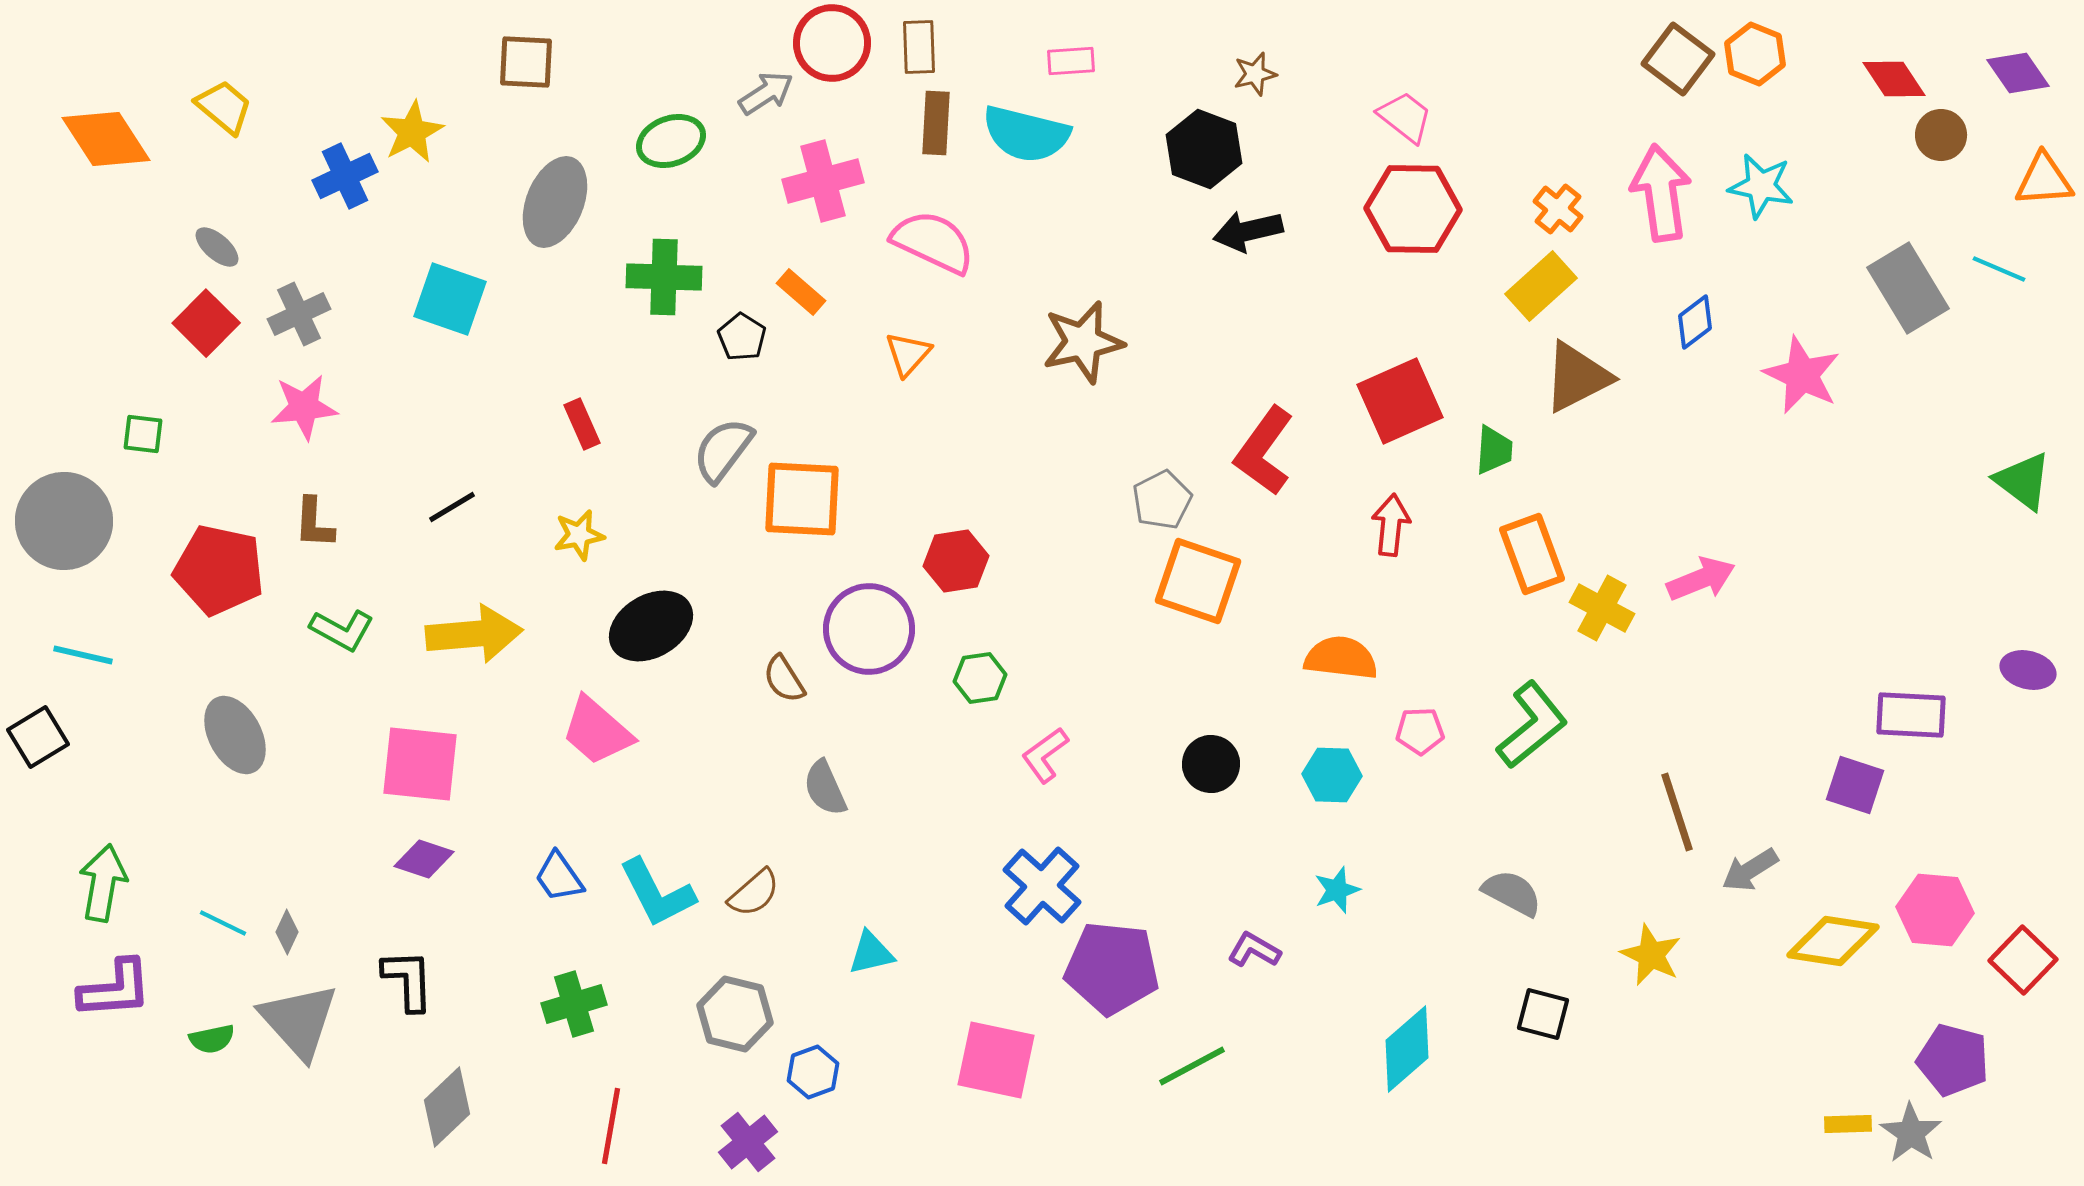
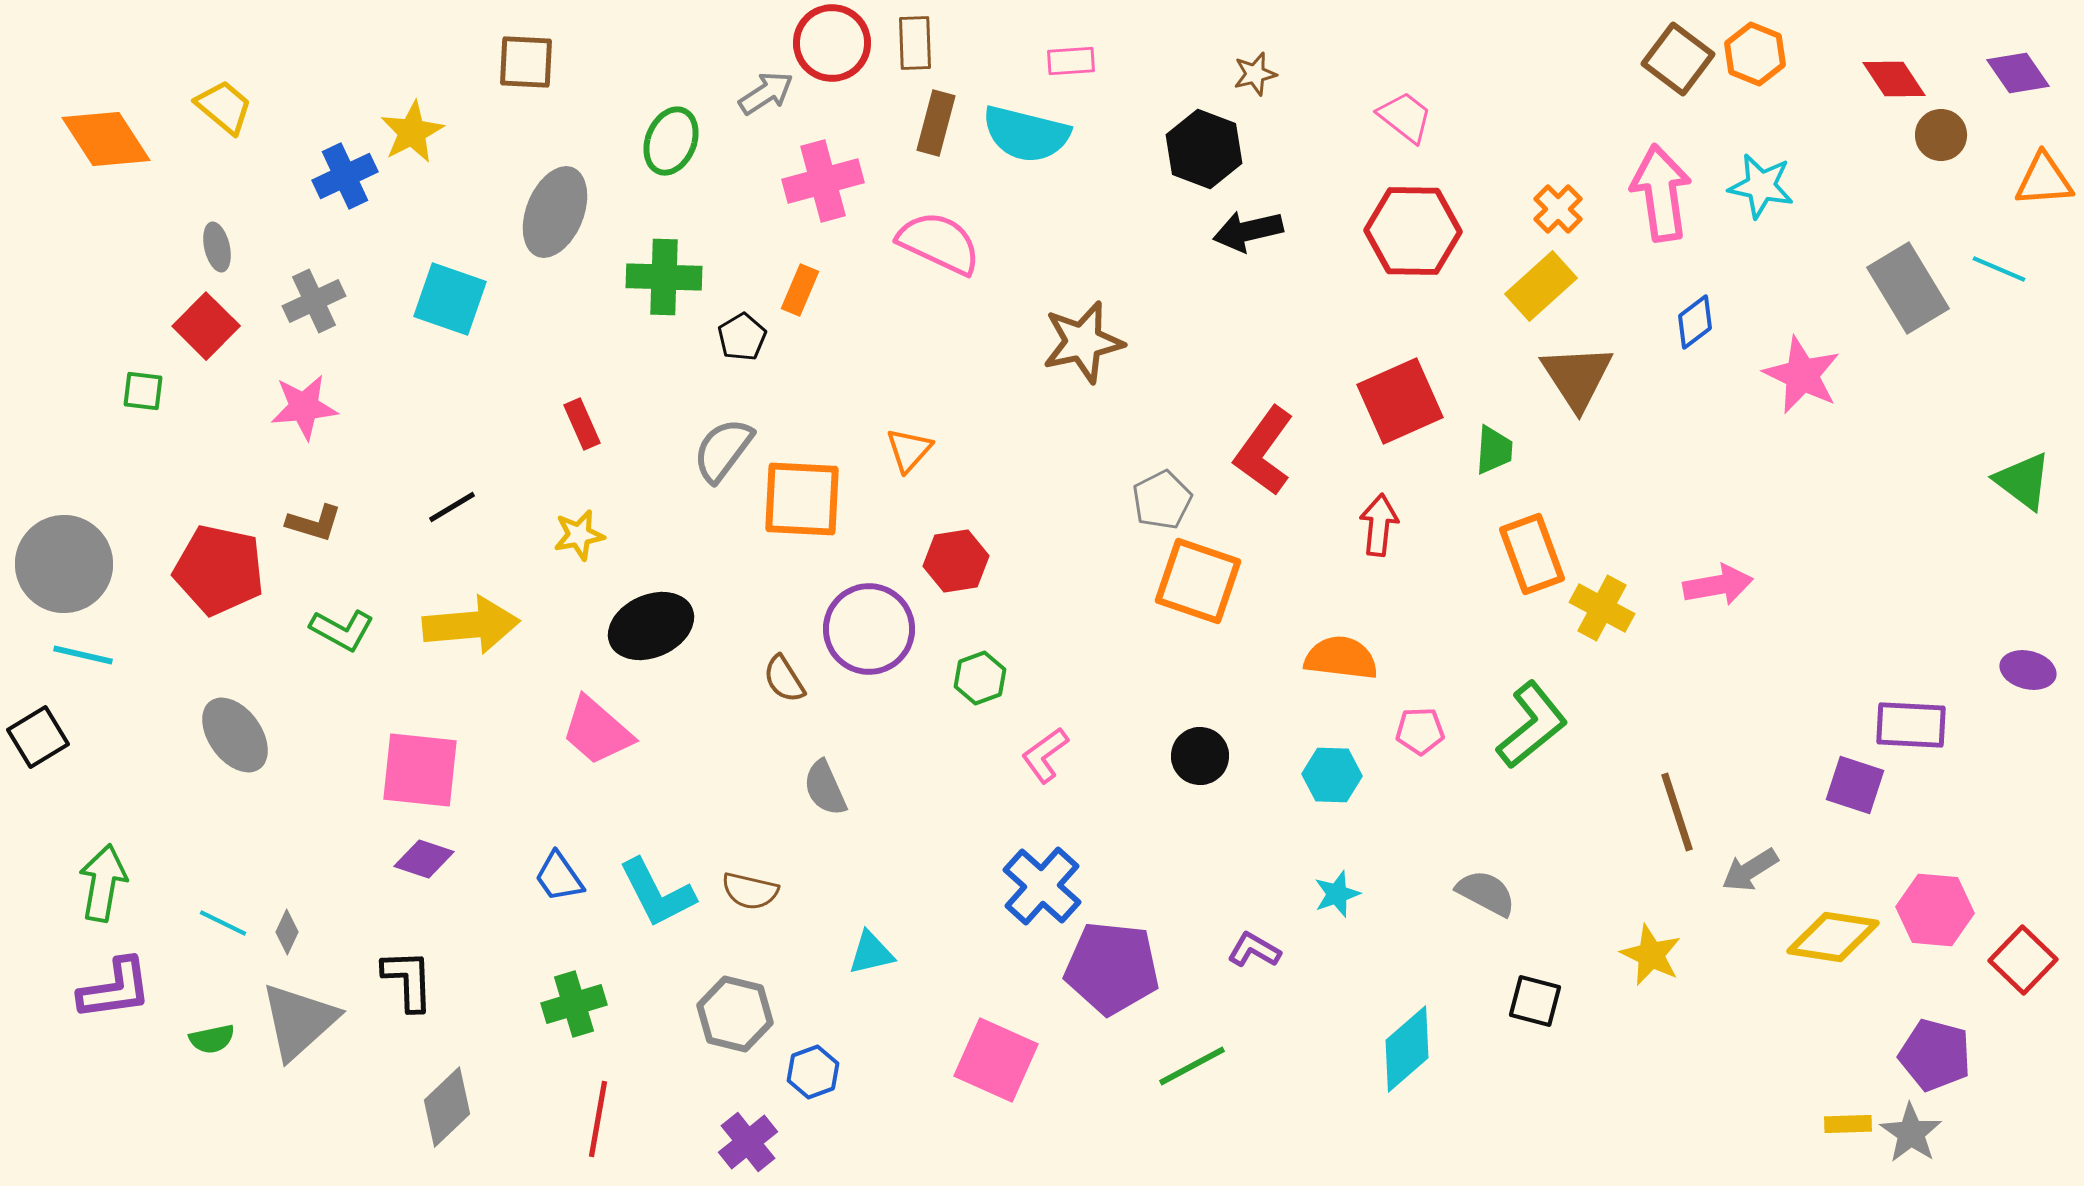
brown rectangle at (919, 47): moved 4 px left, 4 px up
brown rectangle at (936, 123): rotated 12 degrees clockwise
green ellipse at (671, 141): rotated 48 degrees counterclockwise
gray ellipse at (555, 202): moved 10 px down
red hexagon at (1413, 209): moved 22 px down
orange cross at (1558, 209): rotated 6 degrees clockwise
pink semicircle at (933, 242): moved 6 px right, 1 px down
gray ellipse at (217, 247): rotated 36 degrees clockwise
orange rectangle at (801, 292): moved 1 px left, 2 px up; rotated 72 degrees clockwise
gray cross at (299, 314): moved 15 px right, 13 px up
red square at (206, 323): moved 3 px down
black pentagon at (742, 337): rotated 9 degrees clockwise
orange triangle at (908, 354): moved 1 px right, 96 px down
brown triangle at (1577, 377): rotated 36 degrees counterclockwise
green square at (143, 434): moved 43 px up
gray circle at (64, 521): moved 43 px down
brown L-shape at (314, 523): rotated 76 degrees counterclockwise
red arrow at (1391, 525): moved 12 px left
pink arrow at (1701, 579): moved 17 px right, 6 px down; rotated 12 degrees clockwise
black ellipse at (651, 626): rotated 6 degrees clockwise
yellow arrow at (474, 634): moved 3 px left, 9 px up
green hexagon at (980, 678): rotated 12 degrees counterclockwise
purple rectangle at (1911, 715): moved 10 px down
gray ellipse at (235, 735): rotated 8 degrees counterclockwise
pink square at (420, 764): moved 6 px down
black circle at (1211, 764): moved 11 px left, 8 px up
cyan star at (1337, 890): moved 4 px down
brown semicircle at (754, 893): moved 4 px left, 2 px up; rotated 54 degrees clockwise
gray semicircle at (1512, 893): moved 26 px left
yellow diamond at (1833, 941): moved 4 px up
purple L-shape at (115, 989): rotated 4 degrees counterclockwise
black square at (1543, 1014): moved 8 px left, 13 px up
gray triangle at (299, 1021): rotated 30 degrees clockwise
pink square at (996, 1060): rotated 12 degrees clockwise
purple pentagon at (1953, 1060): moved 18 px left, 5 px up
red line at (611, 1126): moved 13 px left, 7 px up
